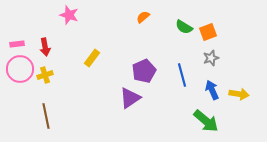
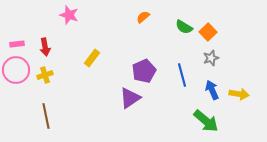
orange square: rotated 24 degrees counterclockwise
pink circle: moved 4 px left, 1 px down
